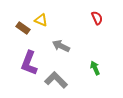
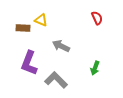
brown rectangle: rotated 32 degrees counterclockwise
green arrow: rotated 136 degrees counterclockwise
